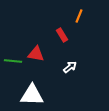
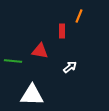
red rectangle: moved 4 px up; rotated 32 degrees clockwise
red triangle: moved 4 px right, 3 px up
